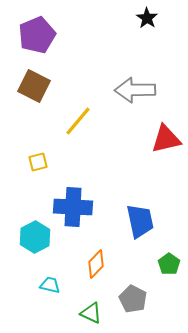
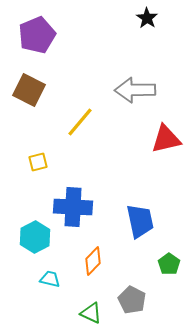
brown square: moved 5 px left, 4 px down
yellow line: moved 2 px right, 1 px down
orange diamond: moved 3 px left, 3 px up
cyan trapezoid: moved 6 px up
gray pentagon: moved 1 px left, 1 px down
